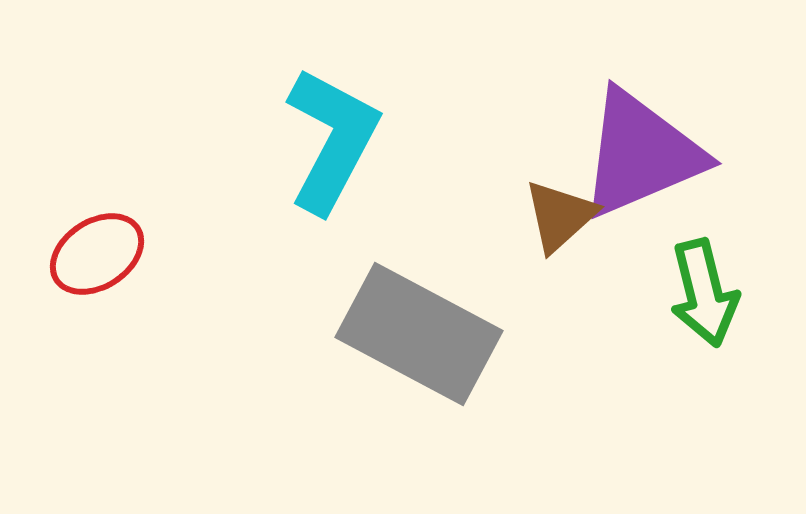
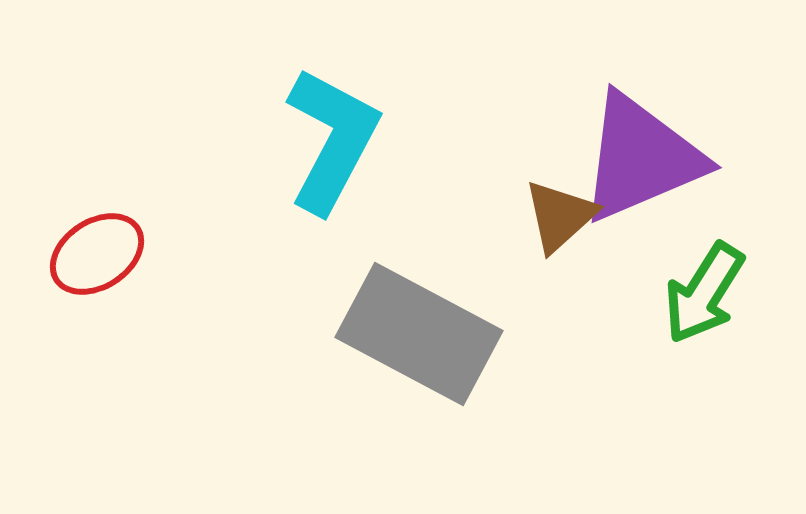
purple triangle: moved 4 px down
green arrow: rotated 46 degrees clockwise
